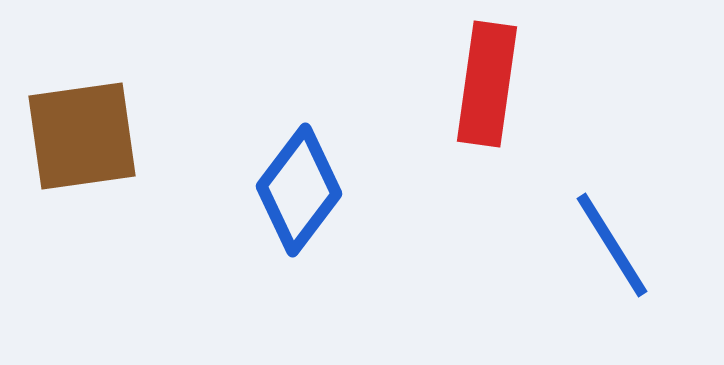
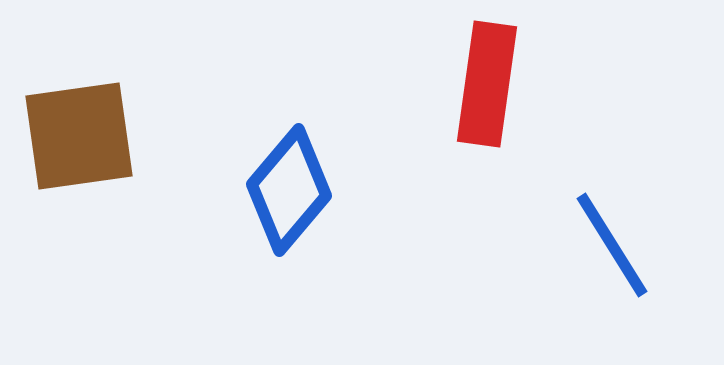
brown square: moved 3 px left
blue diamond: moved 10 px left; rotated 3 degrees clockwise
